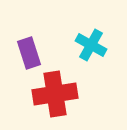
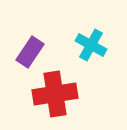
purple rectangle: moved 1 px right, 1 px up; rotated 52 degrees clockwise
